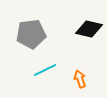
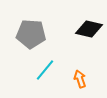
gray pentagon: rotated 12 degrees clockwise
cyan line: rotated 25 degrees counterclockwise
